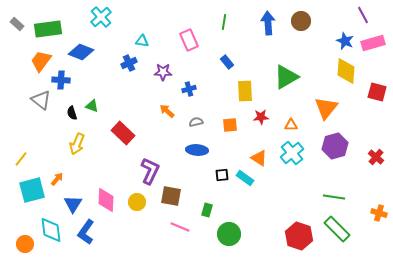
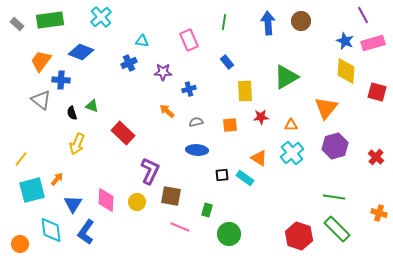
green rectangle at (48, 29): moved 2 px right, 9 px up
orange circle at (25, 244): moved 5 px left
